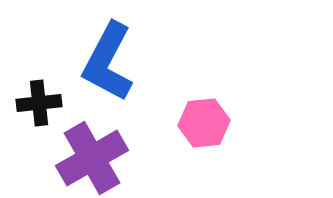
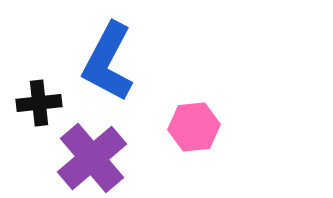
pink hexagon: moved 10 px left, 4 px down
purple cross: rotated 10 degrees counterclockwise
